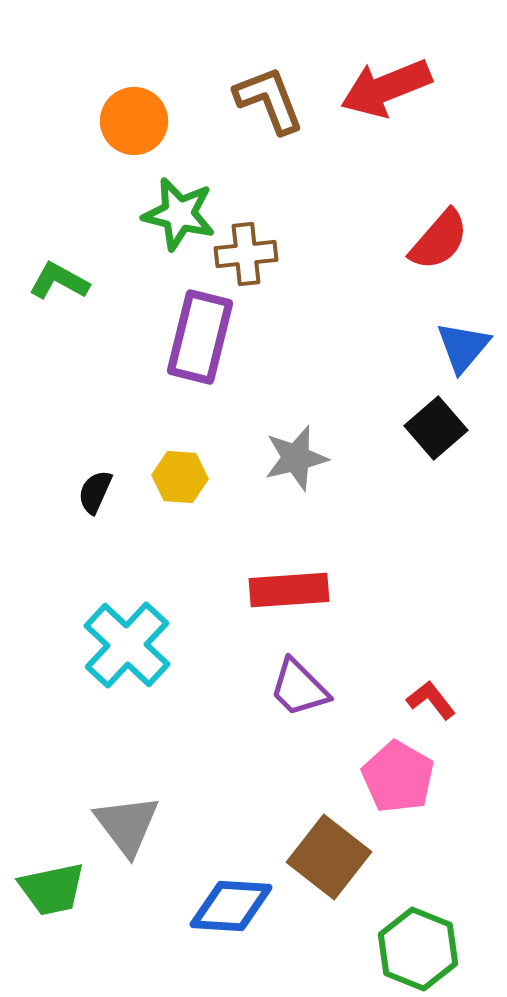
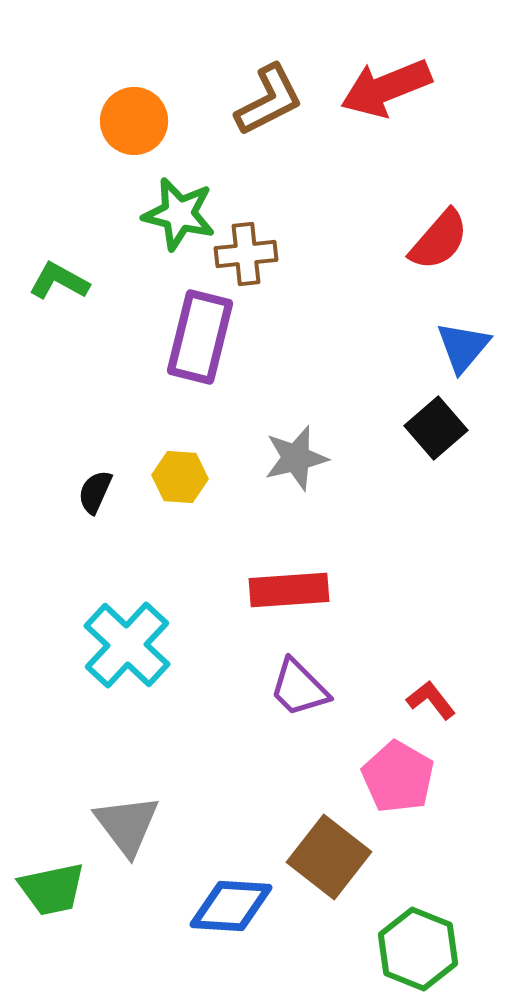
brown L-shape: rotated 84 degrees clockwise
